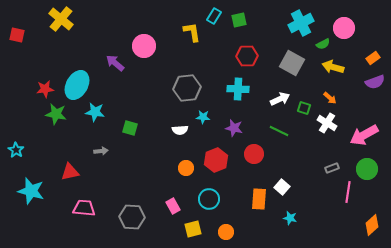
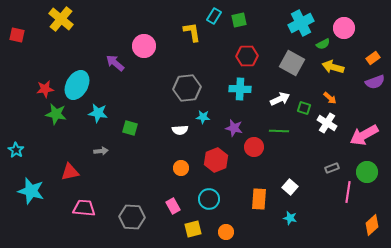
cyan cross at (238, 89): moved 2 px right
cyan star at (95, 112): moved 3 px right, 1 px down
green line at (279, 131): rotated 24 degrees counterclockwise
red circle at (254, 154): moved 7 px up
orange circle at (186, 168): moved 5 px left
green circle at (367, 169): moved 3 px down
white square at (282, 187): moved 8 px right
